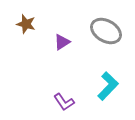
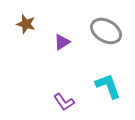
cyan L-shape: rotated 64 degrees counterclockwise
